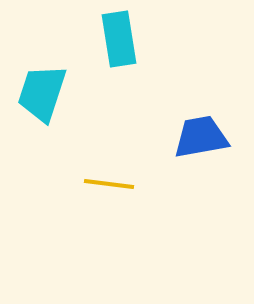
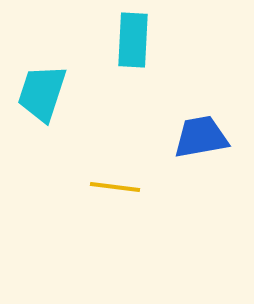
cyan rectangle: moved 14 px right, 1 px down; rotated 12 degrees clockwise
yellow line: moved 6 px right, 3 px down
